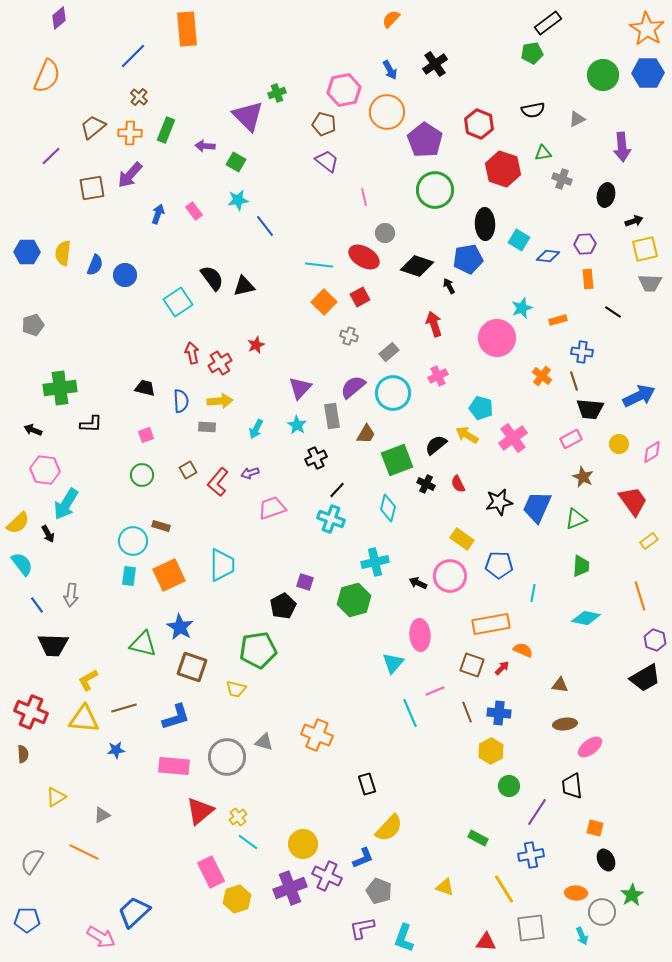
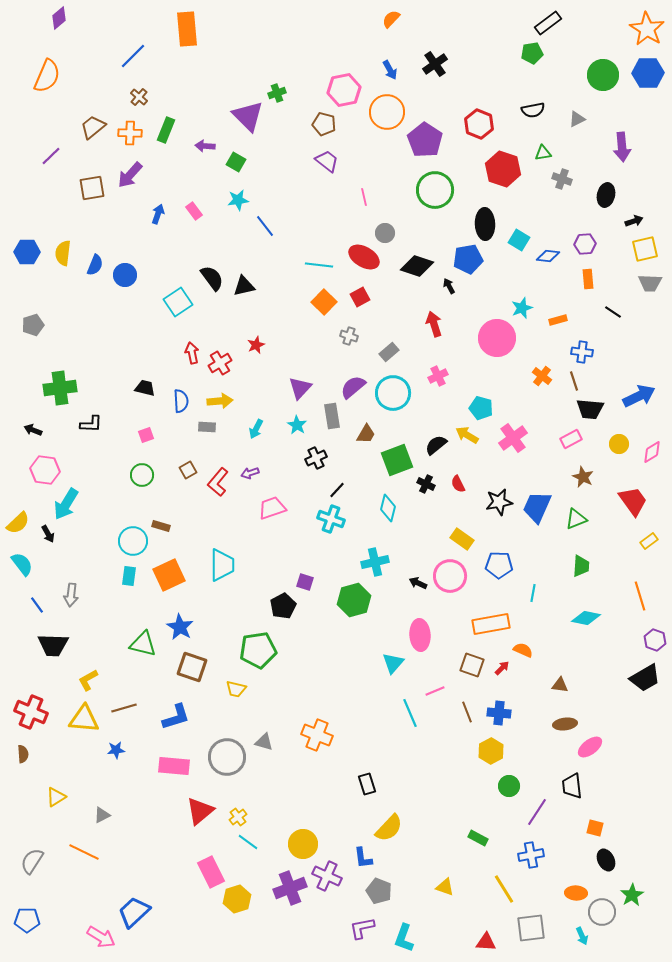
blue L-shape at (363, 858): rotated 105 degrees clockwise
